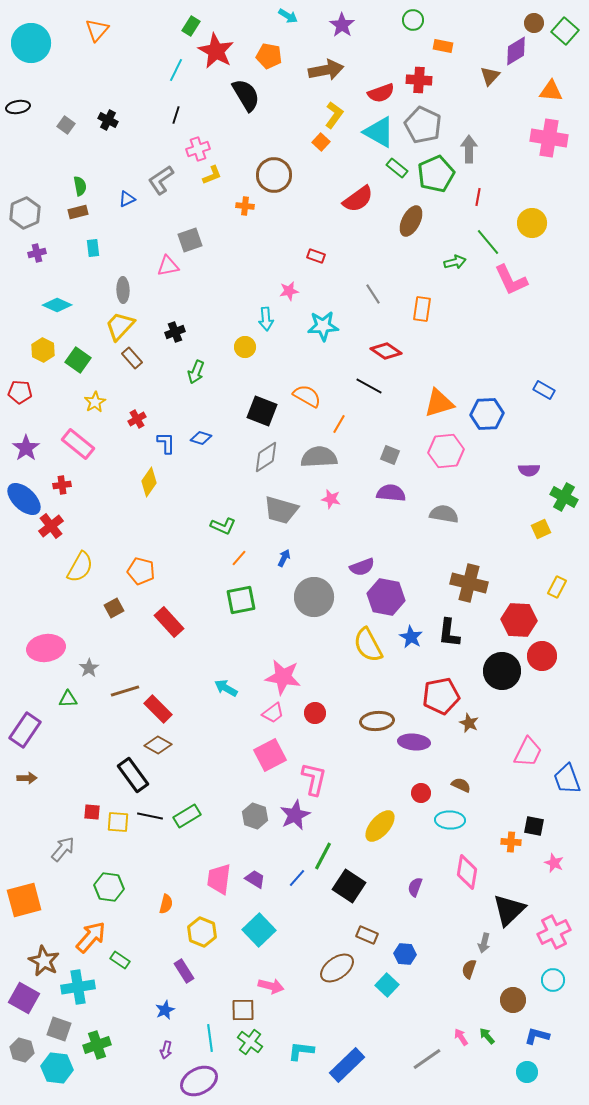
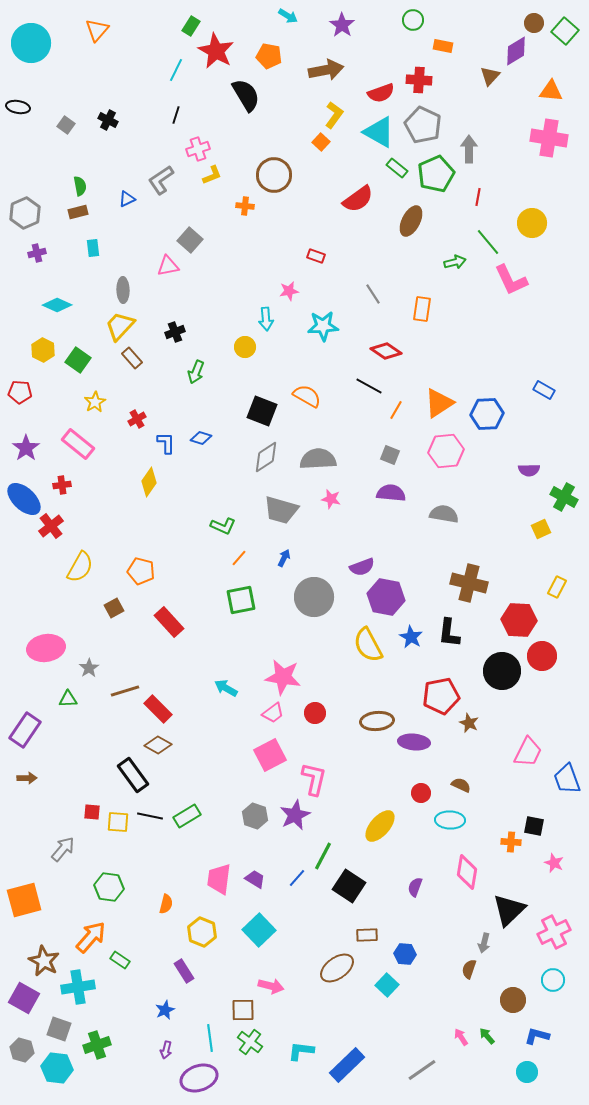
black ellipse at (18, 107): rotated 20 degrees clockwise
gray square at (190, 240): rotated 30 degrees counterclockwise
orange triangle at (439, 403): rotated 16 degrees counterclockwise
orange line at (339, 424): moved 57 px right, 14 px up
gray semicircle at (319, 457): moved 1 px left, 2 px down
brown rectangle at (367, 935): rotated 25 degrees counterclockwise
gray line at (427, 1059): moved 5 px left, 11 px down
purple ellipse at (199, 1081): moved 3 px up; rotated 9 degrees clockwise
